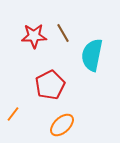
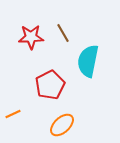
red star: moved 3 px left, 1 px down
cyan semicircle: moved 4 px left, 6 px down
orange line: rotated 28 degrees clockwise
